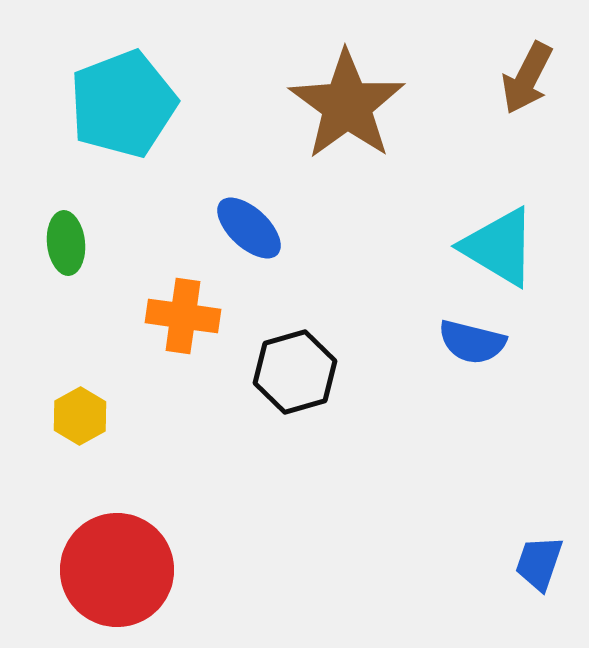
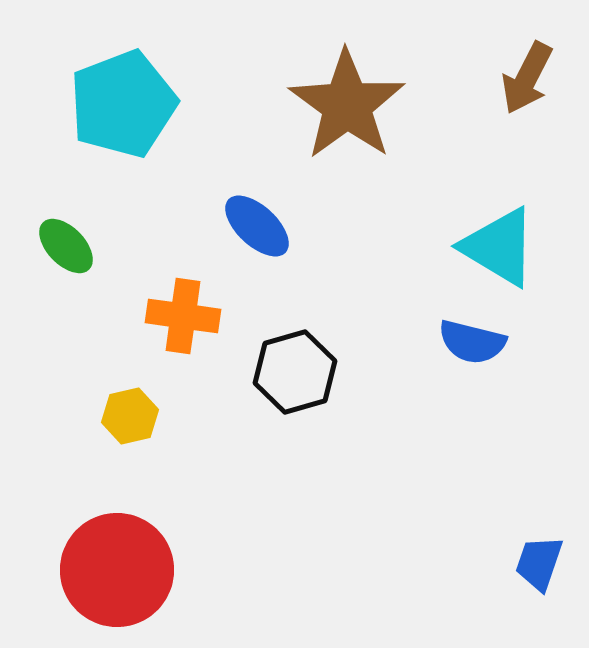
blue ellipse: moved 8 px right, 2 px up
green ellipse: moved 3 px down; rotated 38 degrees counterclockwise
yellow hexagon: moved 50 px right; rotated 16 degrees clockwise
